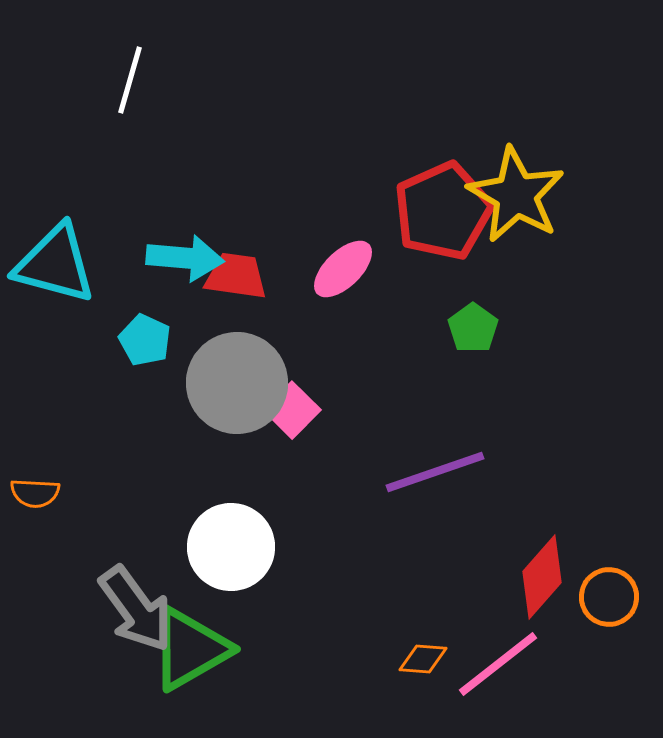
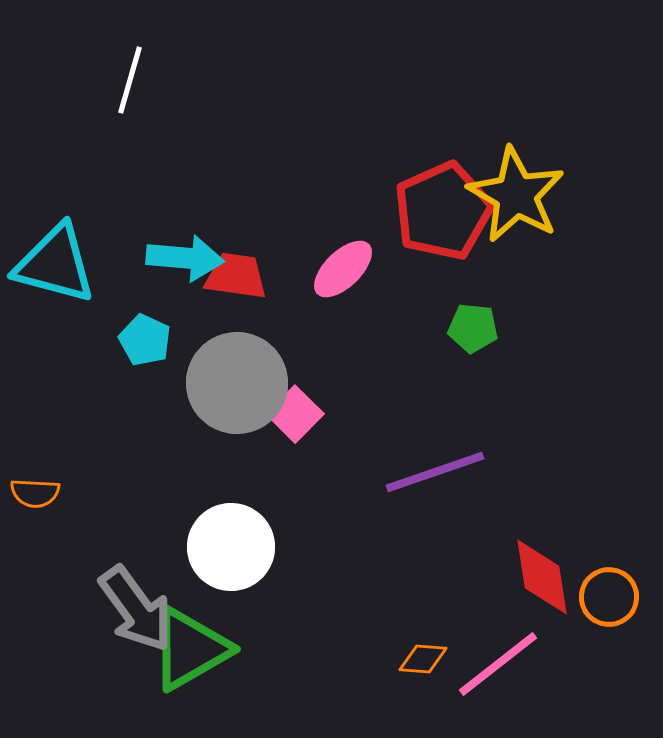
green pentagon: rotated 30 degrees counterclockwise
pink square: moved 3 px right, 4 px down
red diamond: rotated 50 degrees counterclockwise
